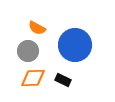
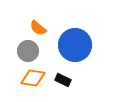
orange semicircle: moved 1 px right; rotated 12 degrees clockwise
orange diamond: rotated 10 degrees clockwise
